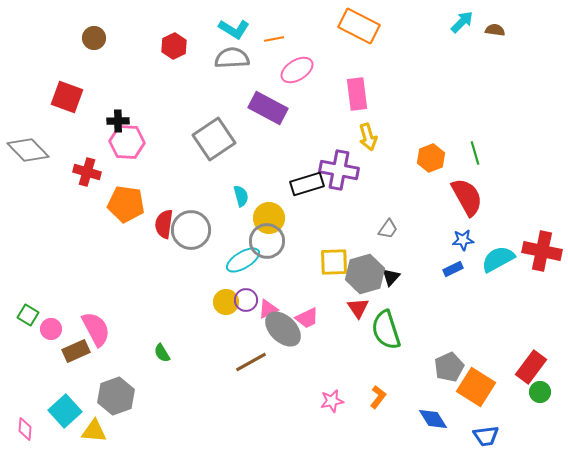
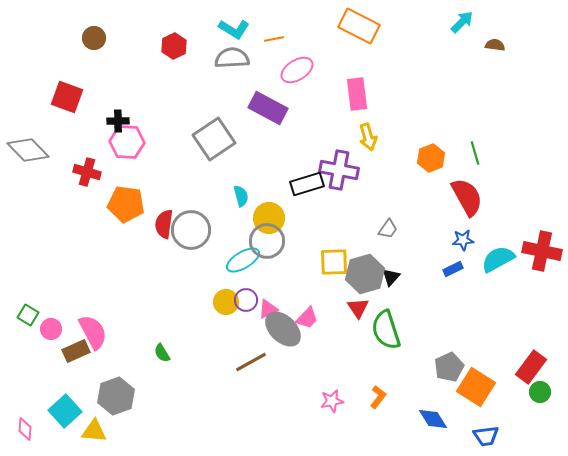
brown semicircle at (495, 30): moved 15 px down
pink trapezoid at (307, 318): rotated 20 degrees counterclockwise
pink semicircle at (96, 329): moved 3 px left, 3 px down
